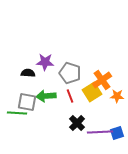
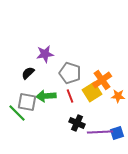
purple star: moved 8 px up; rotated 12 degrees counterclockwise
black semicircle: rotated 48 degrees counterclockwise
orange star: moved 1 px right
green line: rotated 42 degrees clockwise
black cross: rotated 21 degrees counterclockwise
